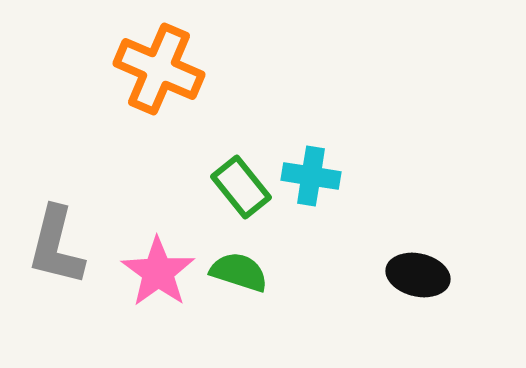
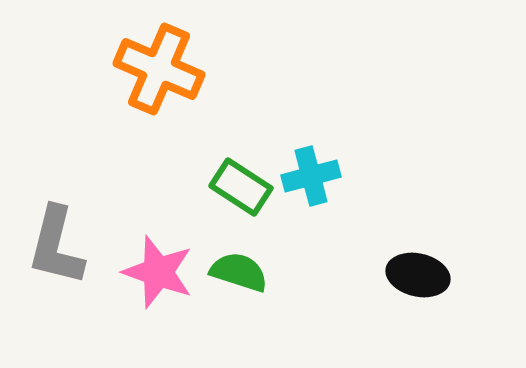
cyan cross: rotated 24 degrees counterclockwise
green rectangle: rotated 18 degrees counterclockwise
pink star: rotated 16 degrees counterclockwise
